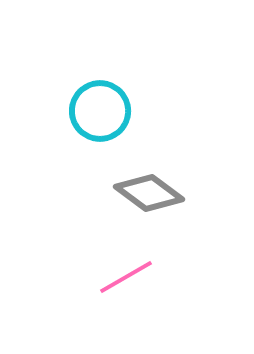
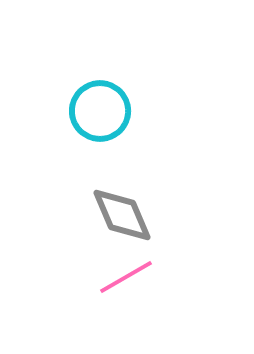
gray diamond: moved 27 px left, 22 px down; rotated 30 degrees clockwise
